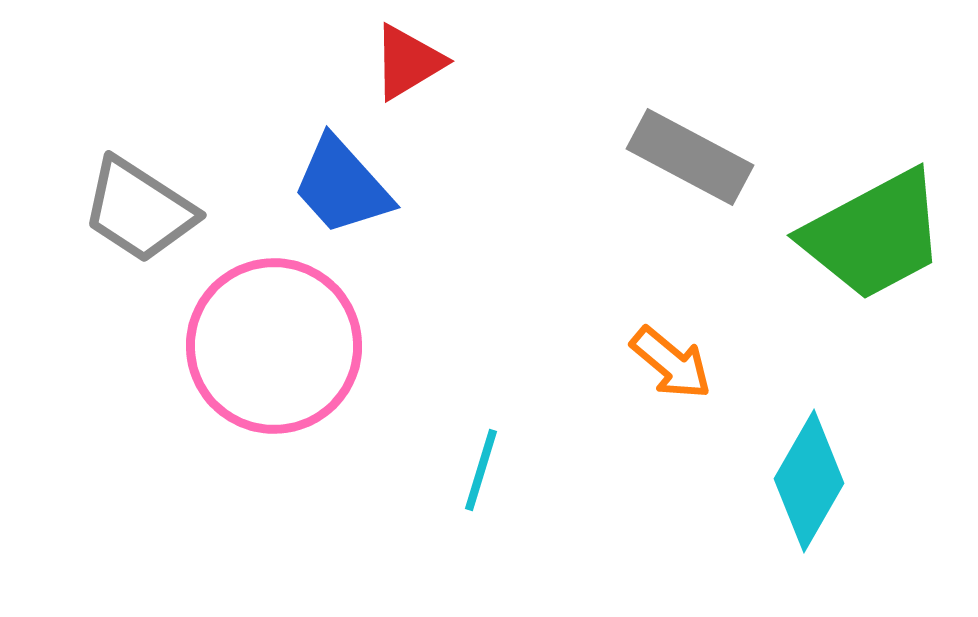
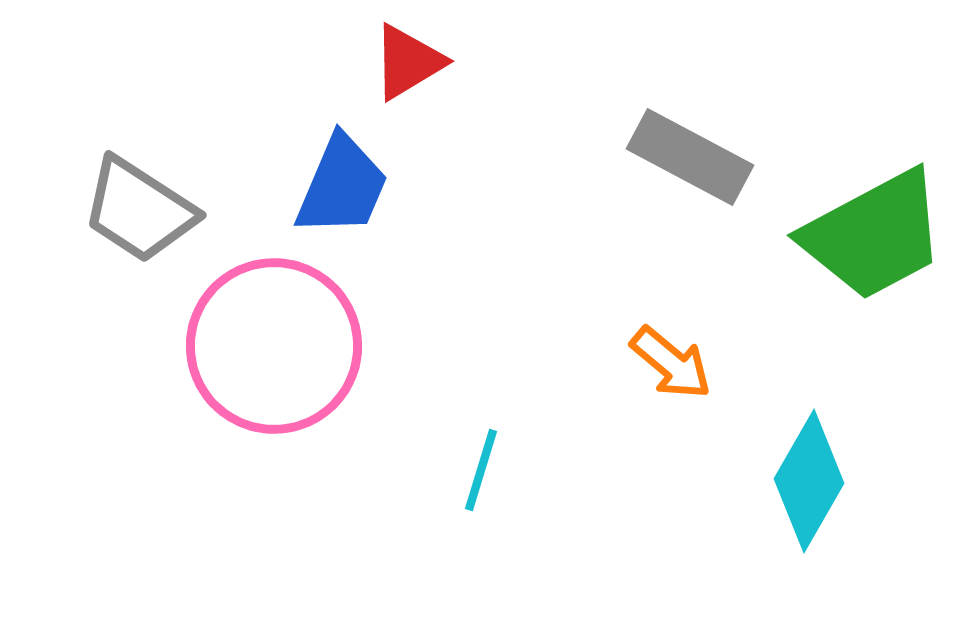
blue trapezoid: rotated 115 degrees counterclockwise
